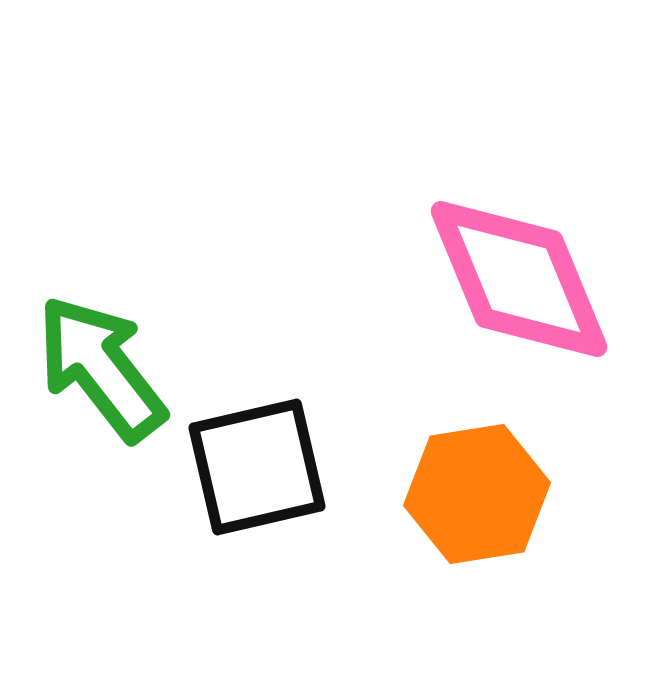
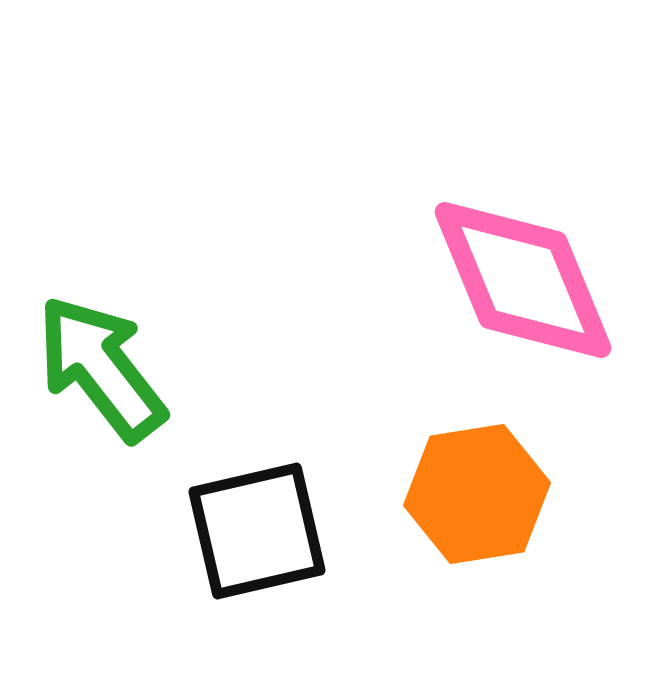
pink diamond: moved 4 px right, 1 px down
black square: moved 64 px down
